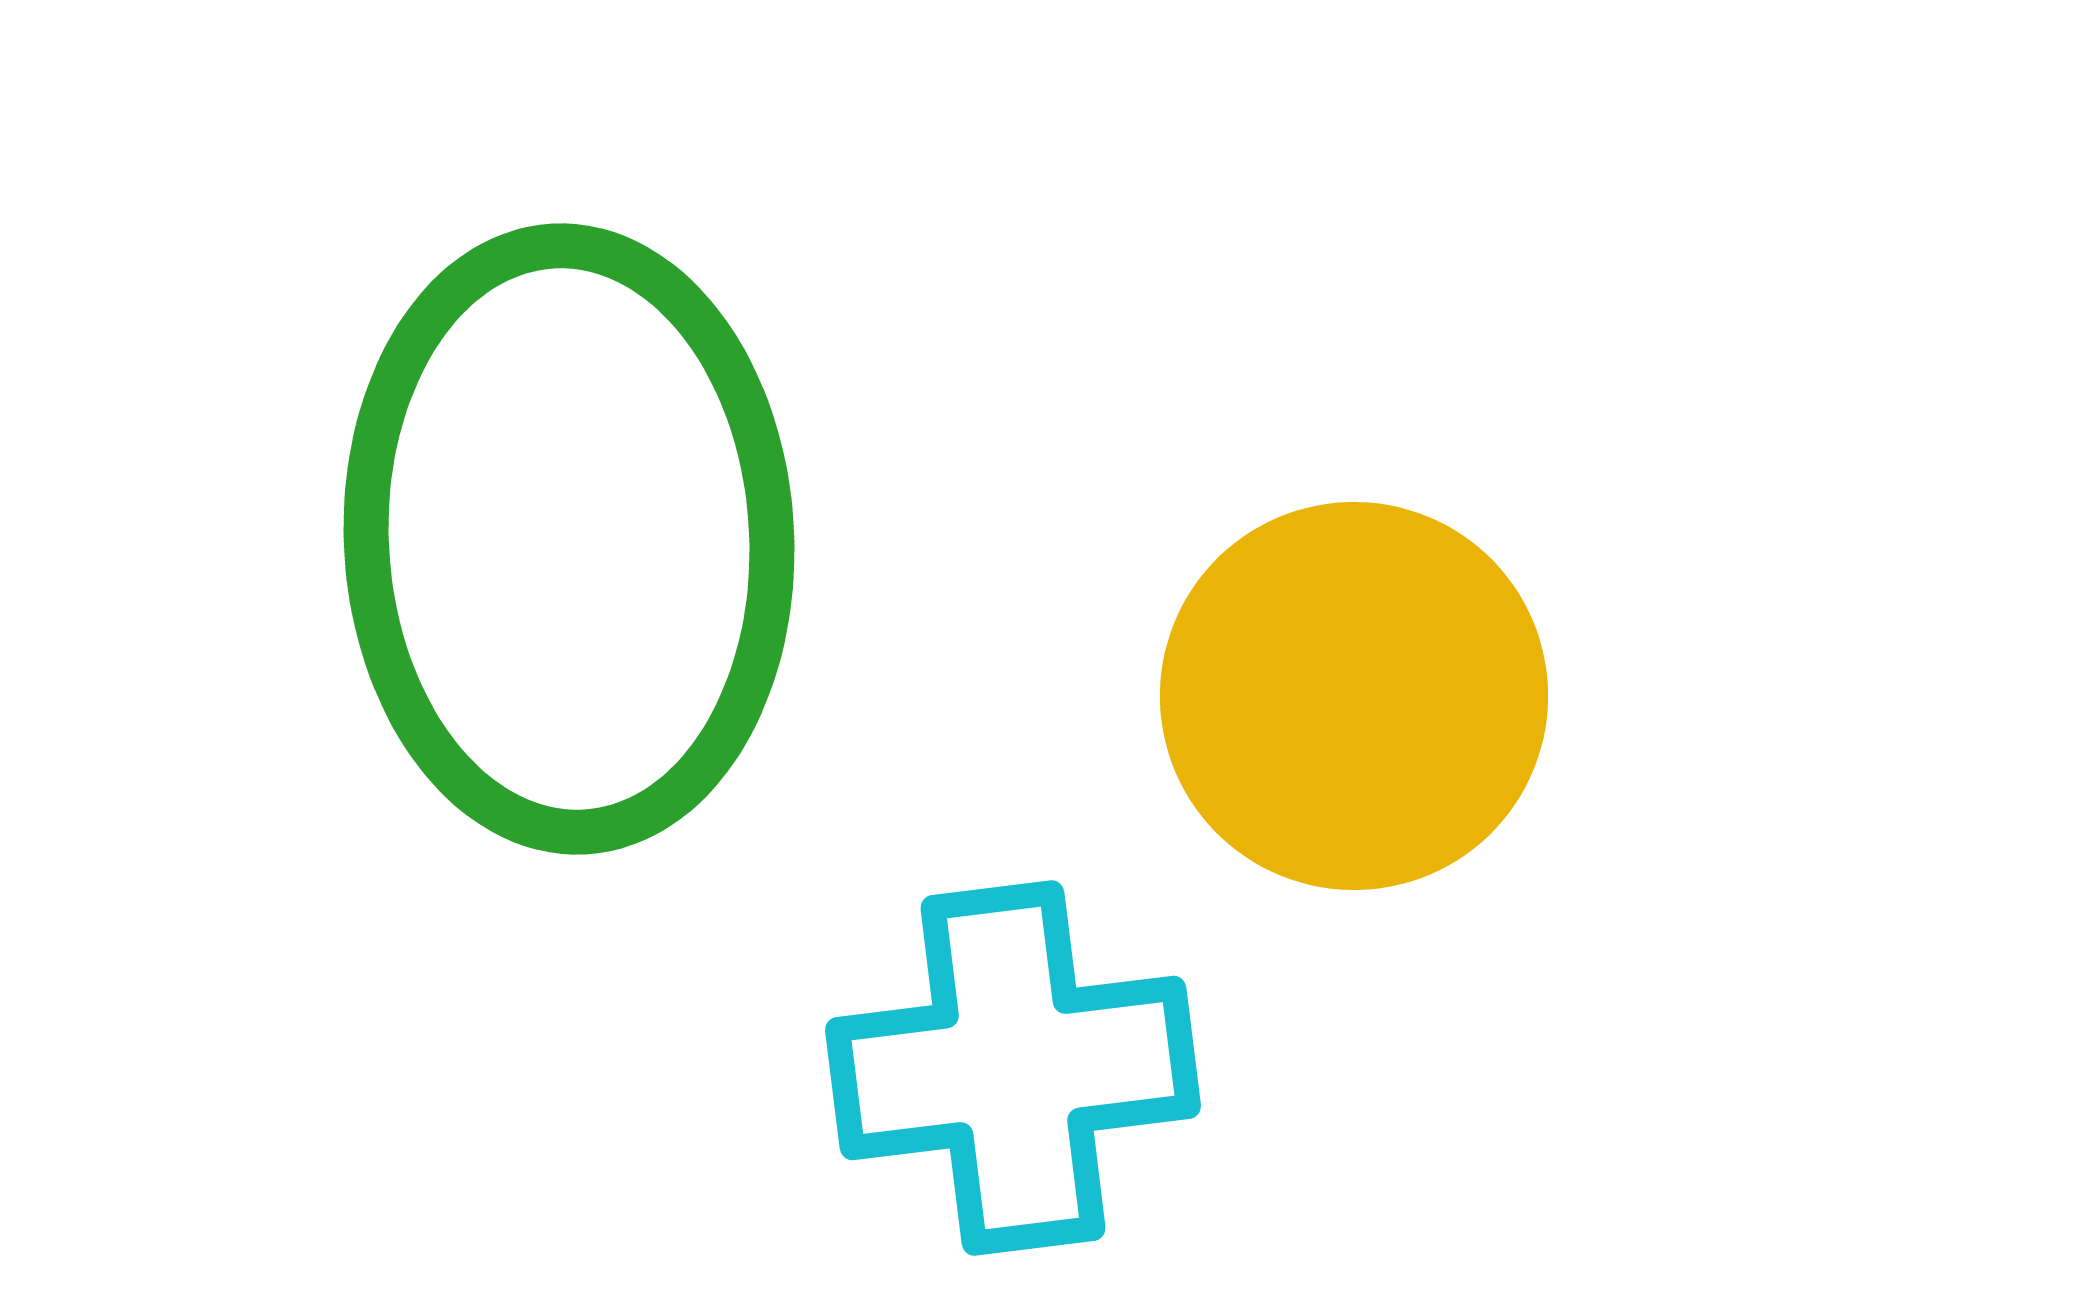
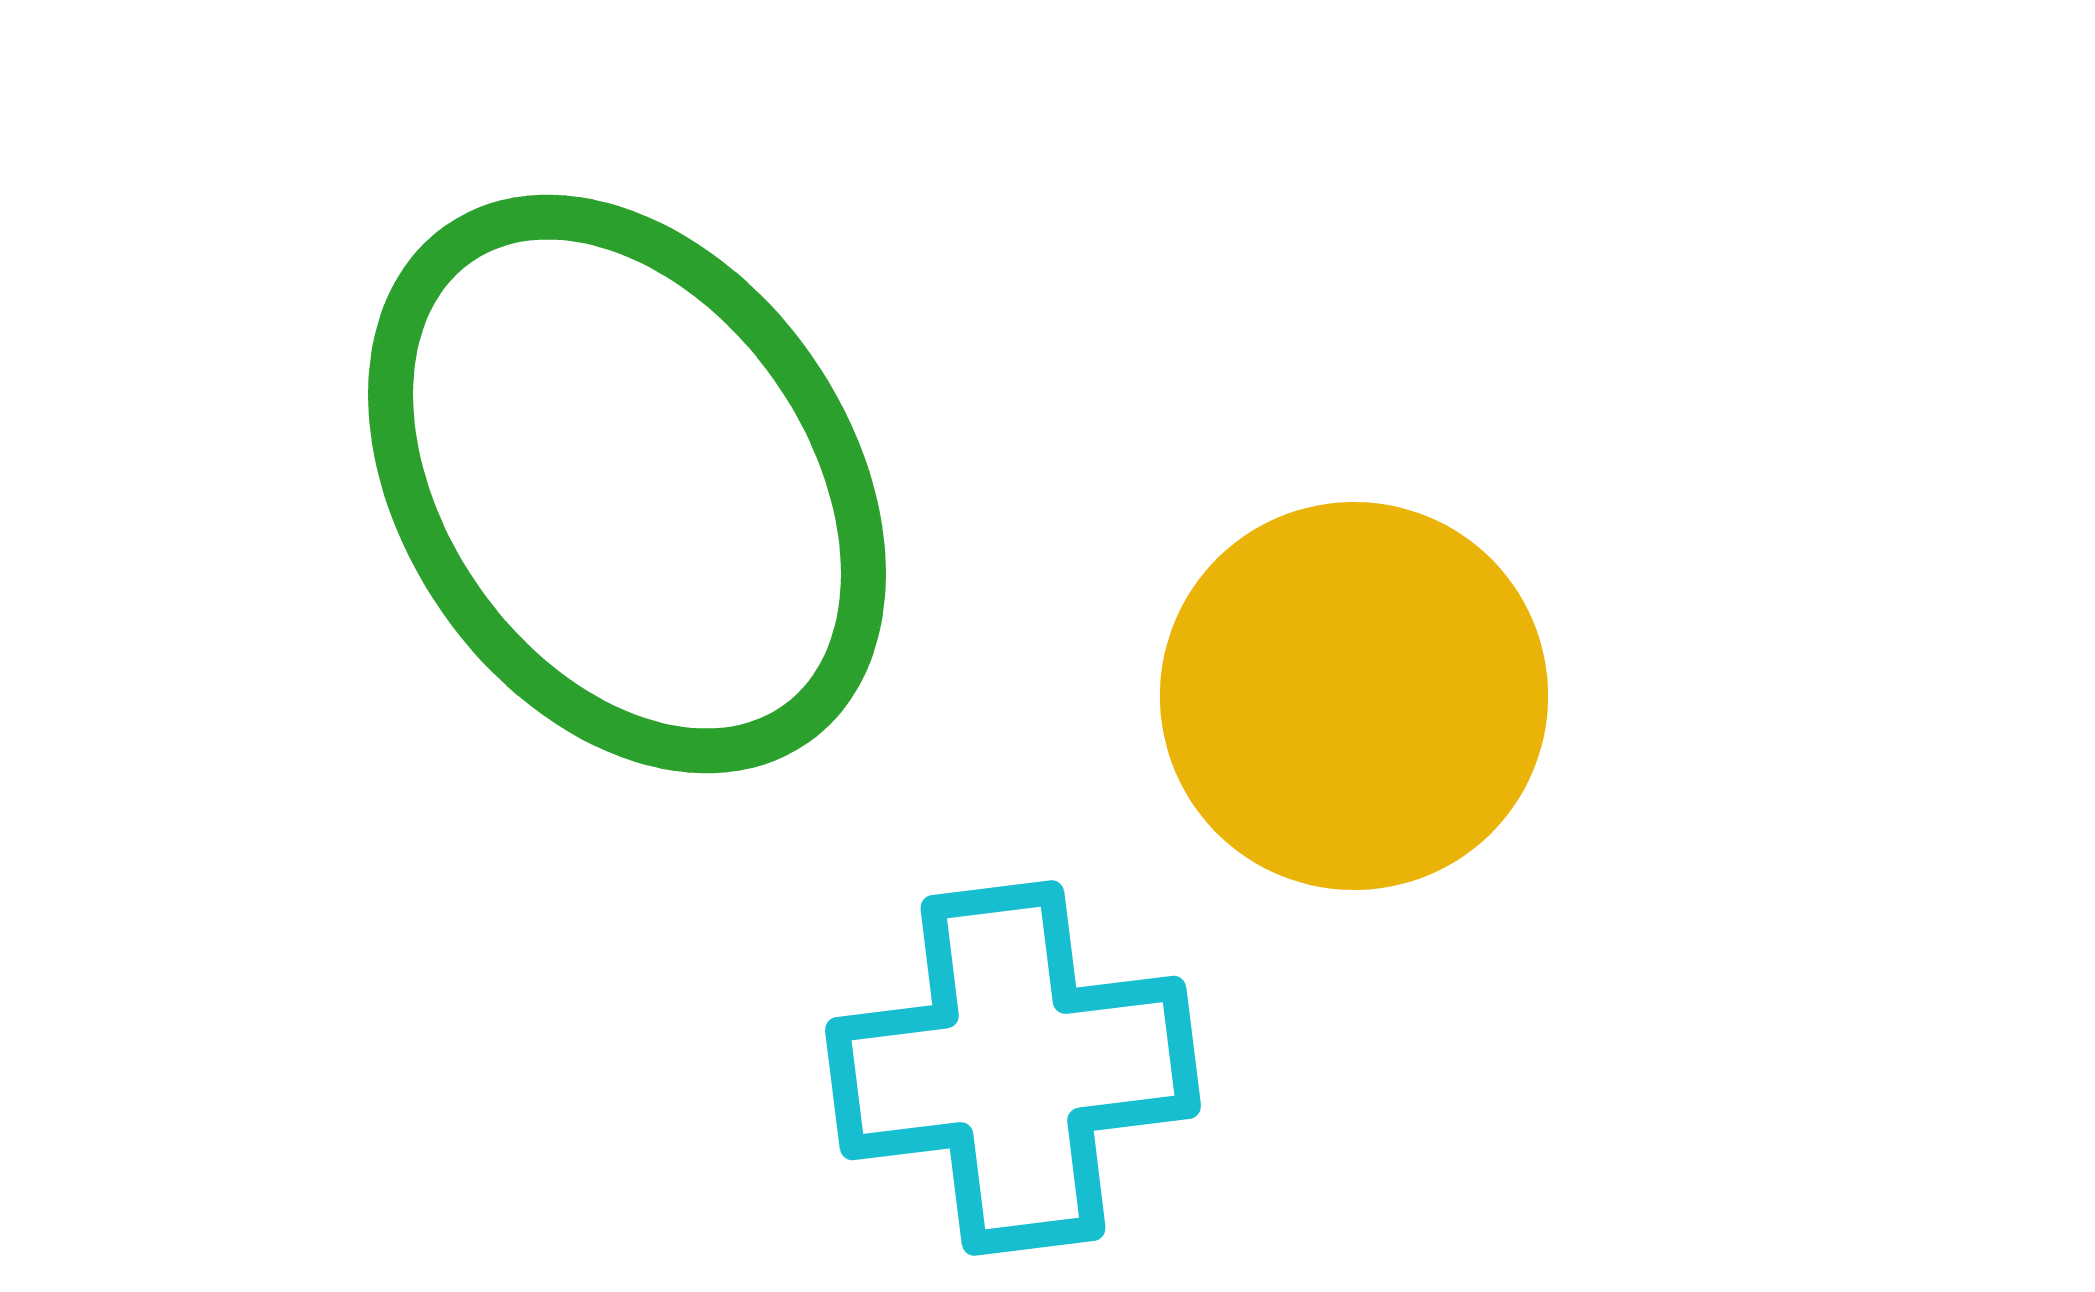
green ellipse: moved 58 px right, 55 px up; rotated 32 degrees counterclockwise
